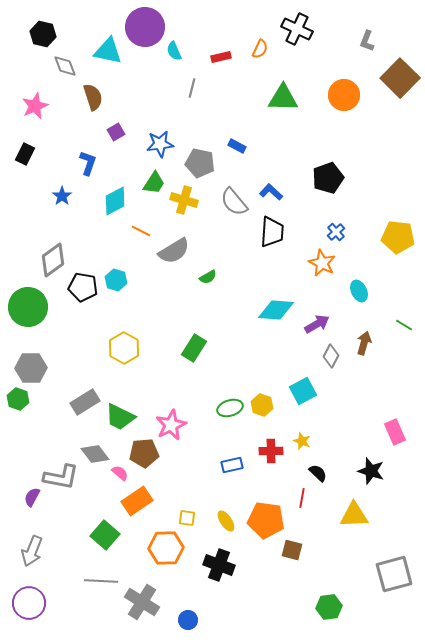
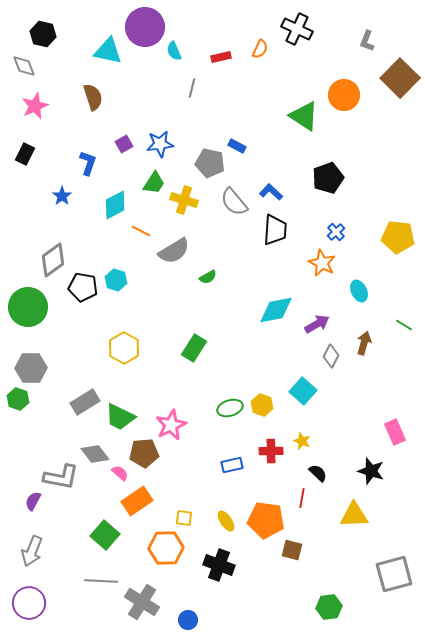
gray diamond at (65, 66): moved 41 px left
green triangle at (283, 98): moved 21 px right, 18 px down; rotated 32 degrees clockwise
purple square at (116, 132): moved 8 px right, 12 px down
gray pentagon at (200, 163): moved 10 px right
cyan diamond at (115, 201): moved 4 px down
black trapezoid at (272, 232): moved 3 px right, 2 px up
cyan diamond at (276, 310): rotated 15 degrees counterclockwise
cyan square at (303, 391): rotated 20 degrees counterclockwise
purple semicircle at (32, 497): moved 1 px right, 4 px down
yellow square at (187, 518): moved 3 px left
